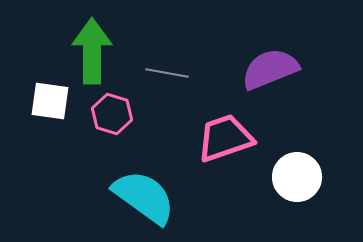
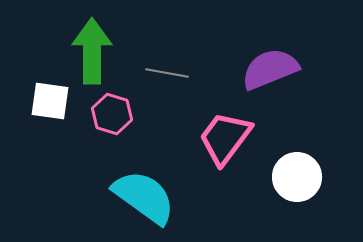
pink trapezoid: rotated 34 degrees counterclockwise
